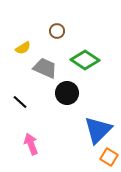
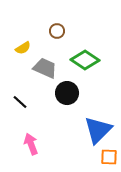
orange square: rotated 30 degrees counterclockwise
